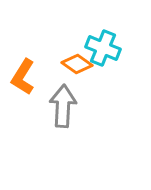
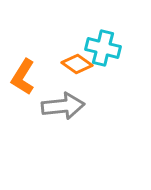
cyan cross: rotated 8 degrees counterclockwise
gray arrow: rotated 81 degrees clockwise
